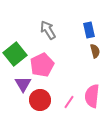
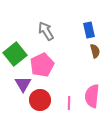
gray arrow: moved 2 px left, 1 px down
pink line: moved 1 px down; rotated 32 degrees counterclockwise
